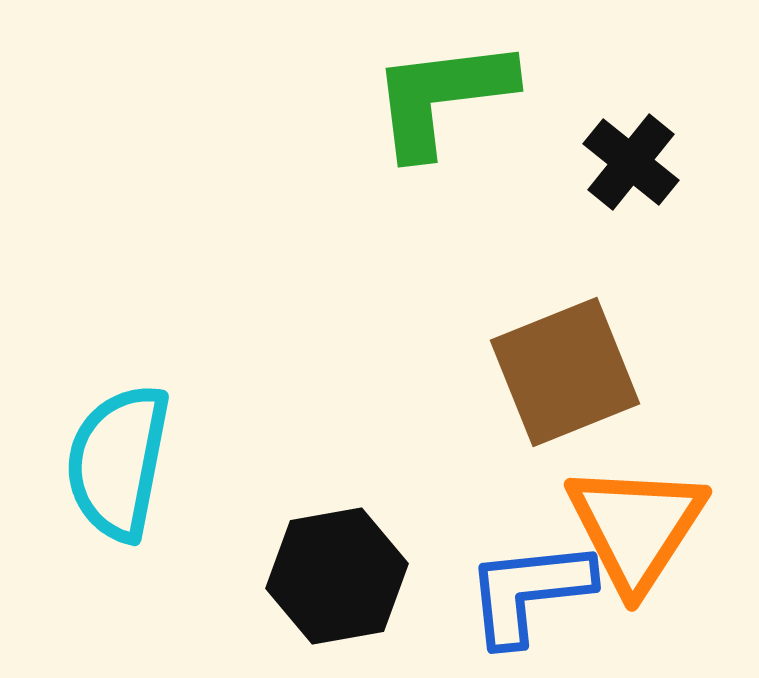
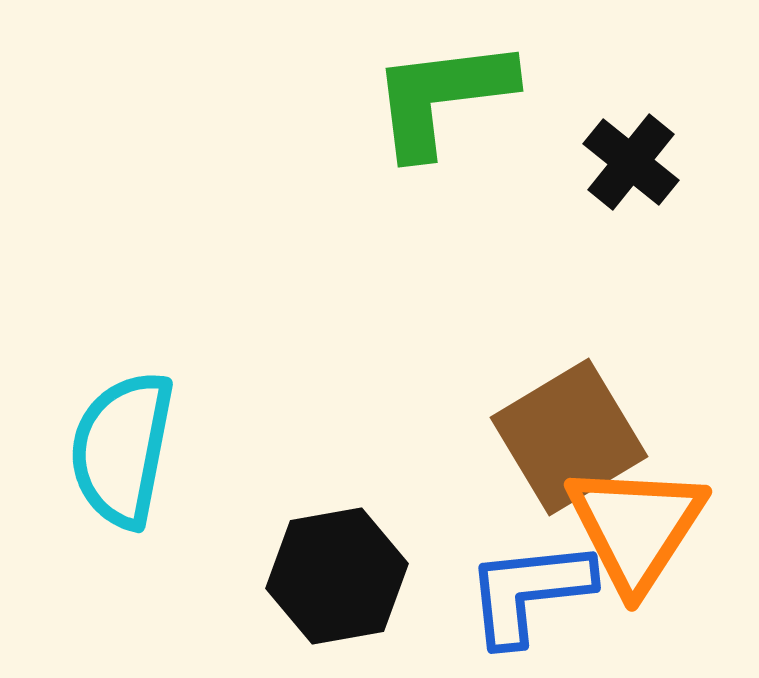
brown square: moved 4 px right, 65 px down; rotated 9 degrees counterclockwise
cyan semicircle: moved 4 px right, 13 px up
